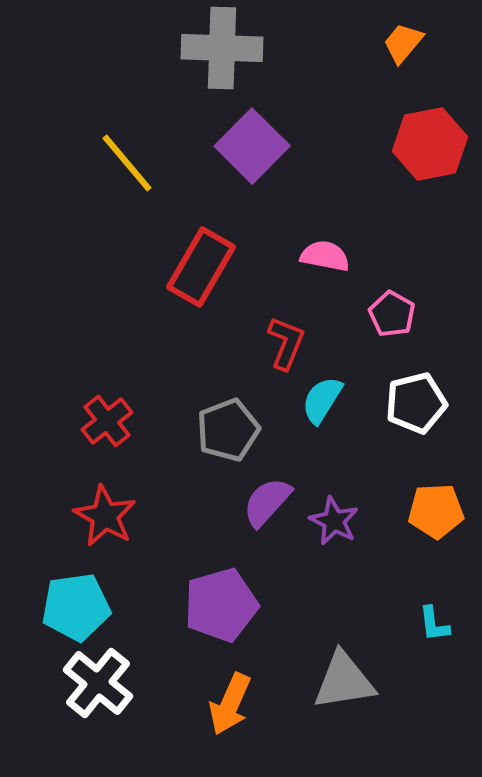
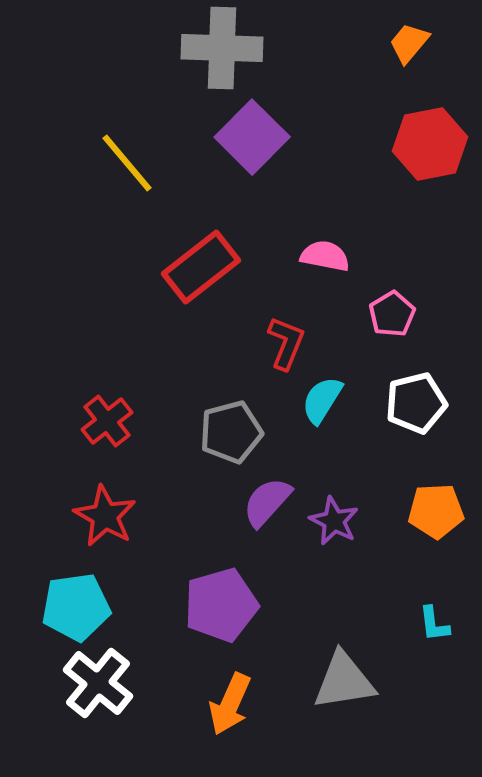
orange trapezoid: moved 6 px right
purple square: moved 9 px up
red rectangle: rotated 22 degrees clockwise
pink pentagon: rotated 12 degrees clockwise
gray pentagon: moved 3 px right, 2 px down; rotated 6 degrees clockwise
